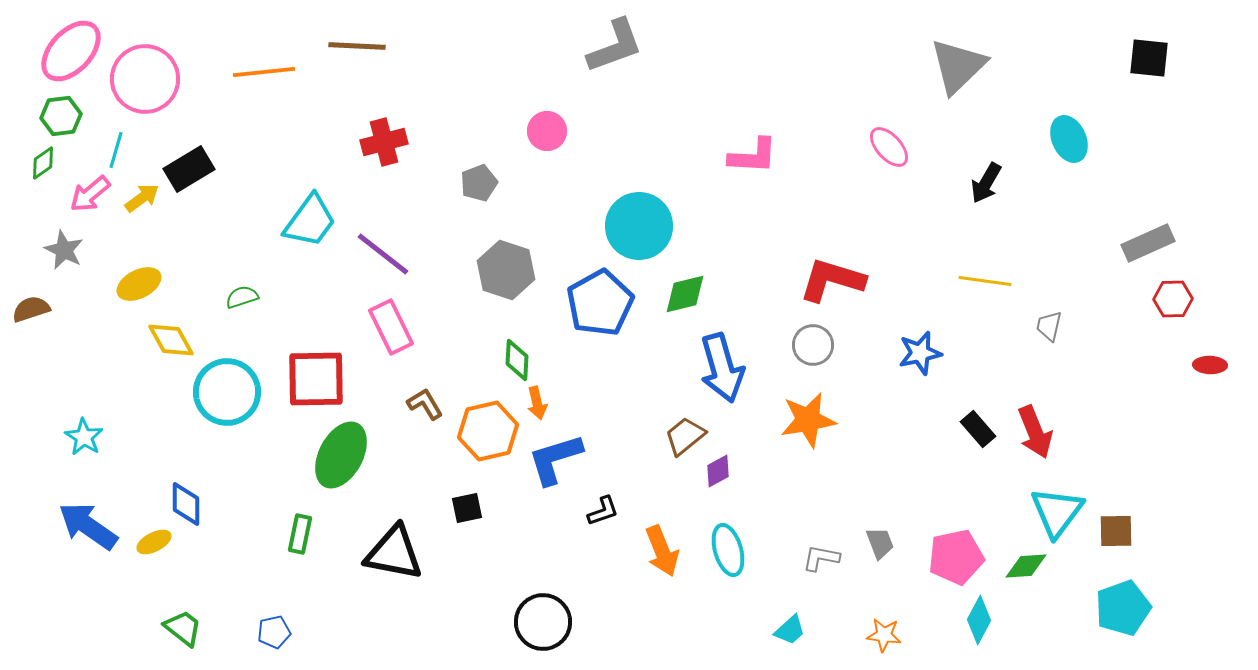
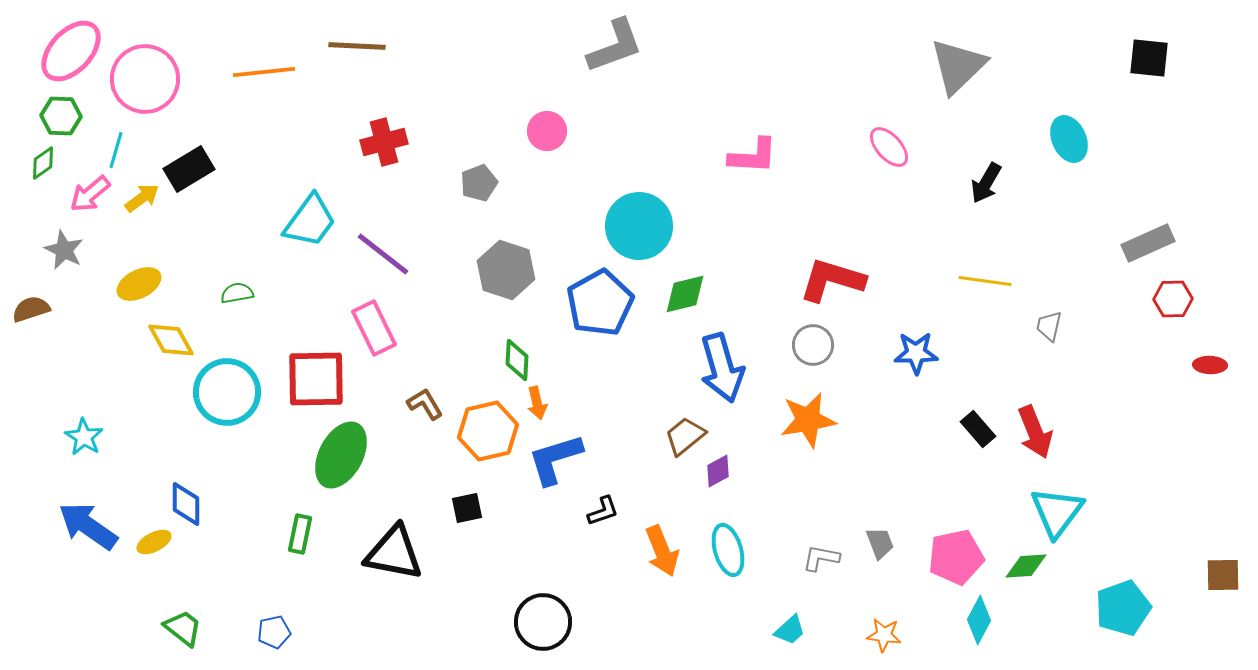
green hexagon at (61, 116): rotated 9 degrees clockwise
green semicircle at (242, 297): moved 5 px left, 4 px up; rotated 8 degrees clockwise
pink rectangle at (391, 327): moved 17 px left, 1 px down
blue star at (920, 353): moved 4 px left; rotated 12 degrees clockwise
brown square at (1116, 531): moved 107 px right, 44 px down
